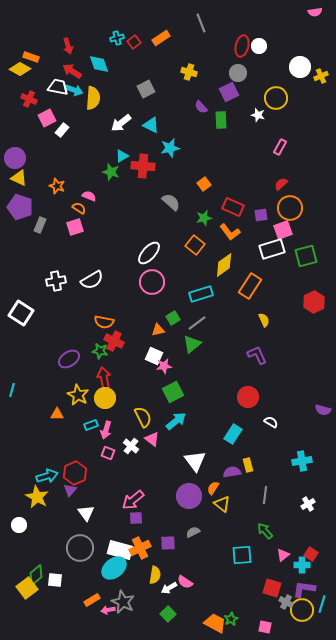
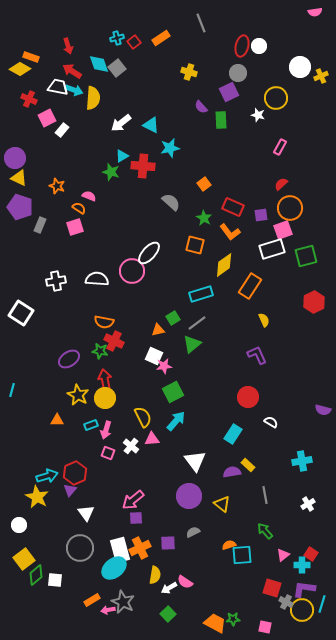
gray square at (146, 89): moved 29 px left, 21 px up; rotated 12 degrees counterclockwise
green star at (204, 218): rotated 28 degrees counterclockwise
orange square at (195, 245): rotated 24 degrees counterclockwise
white semicircle at (92, 280): moved 5 px right, 1 px up; rotated 145 degrees counterclockwise
pink circle at (152, 282): moved 20 px left, 11 px up
red arrow at (104, 378): moved 1 px right, 2 px down
orange triangle at (57, 414): moved 6 px down
cyan arrow at (176, 421): rotated 10 degrees counterclockwise
pink triangle at (152, 439): rotated 42 degrees counterclockwise
yellow rectangle at (248, 465): rotated 32 degrees counterclockwise
orange semicircle at (213, 488): moved 16 px right, 57 px down; rotated 40 degrees clockwise
gray line at (265, 495): rotated 18 degrees counterclockwise
white rectangle at (120, 550): rotated 60 degrees clockwise
yellow square at (27, 588): moved 3 px left, 29 px up
green star at (231, 619): moved 2 px right; rotated 24 degrees clockwise
